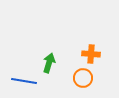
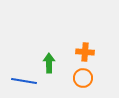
orange cross: moved 6 px left, 2 px up
green arrow: rotated 18 degrees counterclockwise
